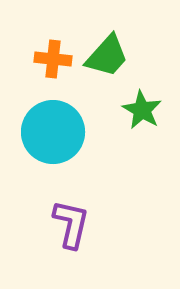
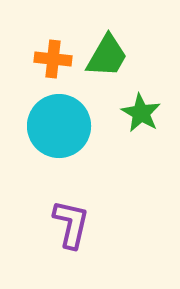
green trapezoid: rotated 12 degrees counterclockwise
green star: moved 1 px left, 3 px down
cyan circle: moved 6 px right, 6 px up
